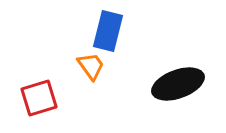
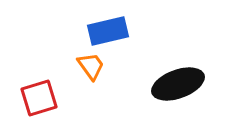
blue rectangle: rotated 63 degrees clockwise
